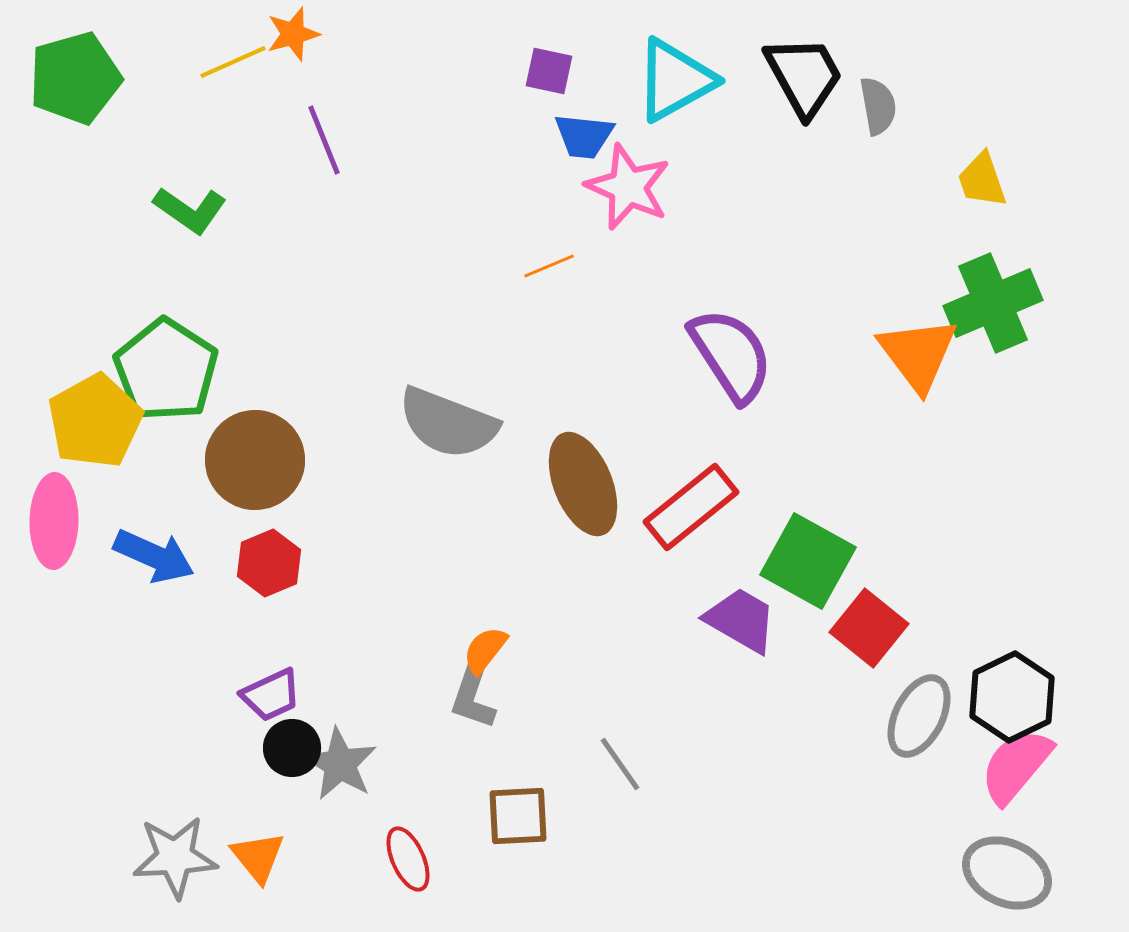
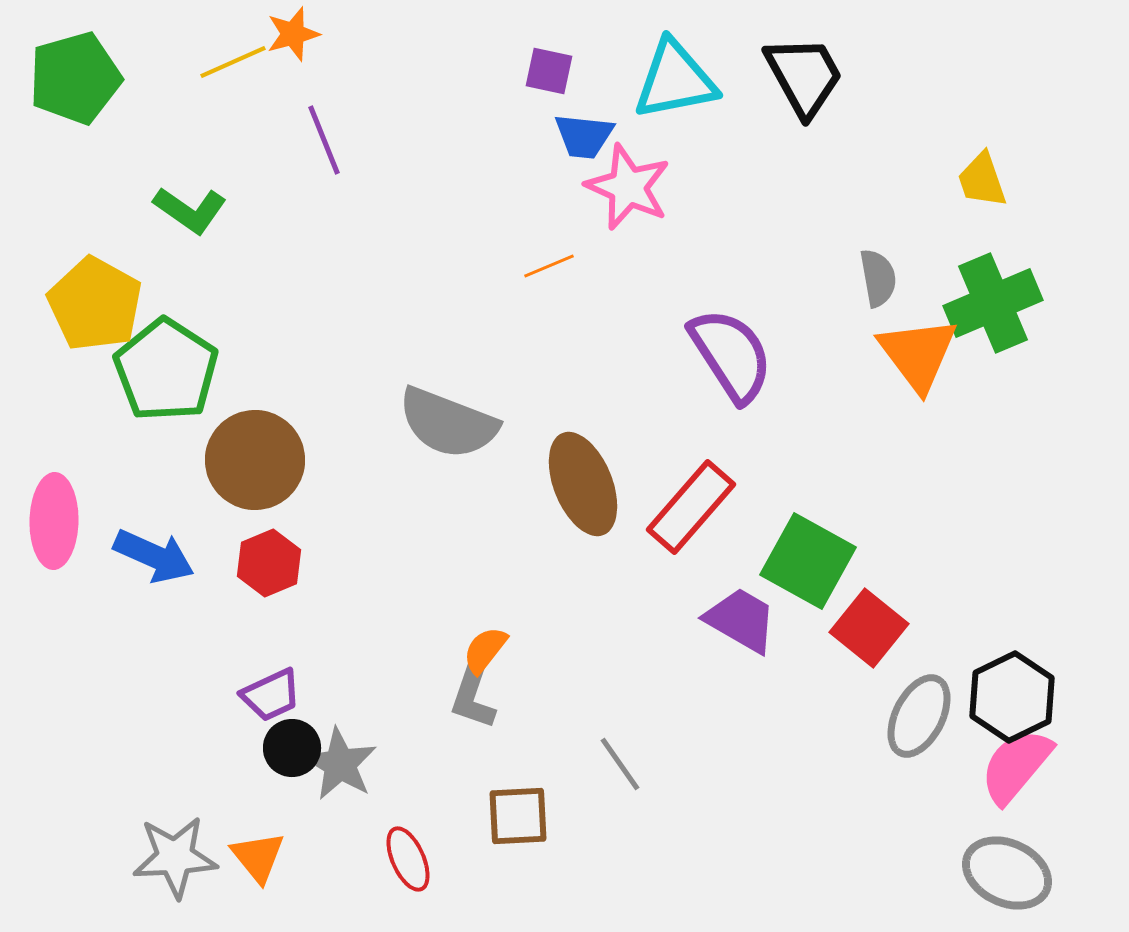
cyan triangle at (675, 80): rotated 18 degrees clockwise
gray semicircle at (878, 106): moved 172 px down
yellow pentagon at (95, 421): moved 117 px up; rotated 14 degrees counterclockwise
red rectangle at (691, 507): rotated 10 degrees counterclockwise
